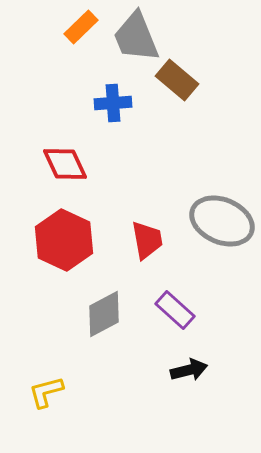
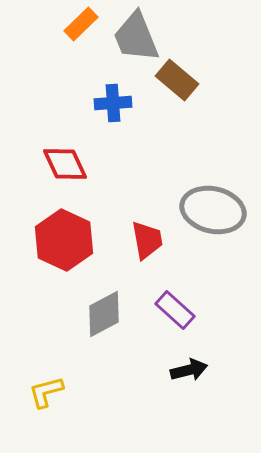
orange rectangle: moved 3 px up
gray ellipse: moved 9 px left, 11 px up; rotated 10 degrees counterclockwise
